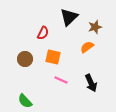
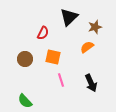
pink line: rotated 48 degrees clockwise
